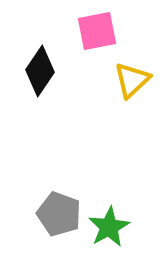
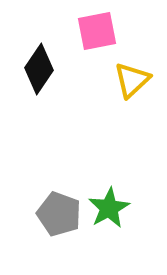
black diamond: moved 1 px left, 2 px up
green star: moved 19 px up
